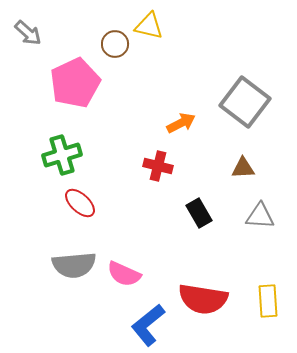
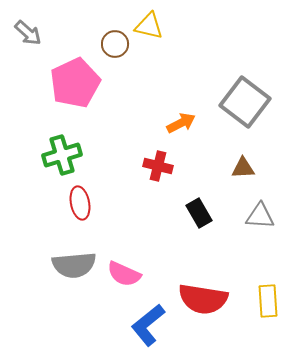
red ellipse: rotated 36 degrees clockwise
